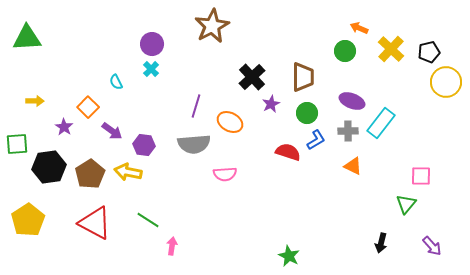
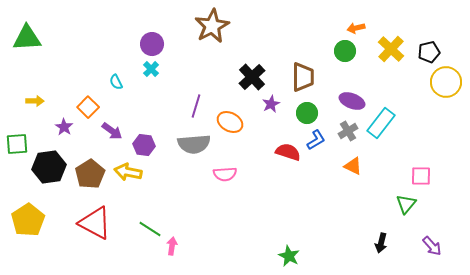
orange arrow at (359, 28): moved 3 px left; rotated 36 degrees counterclockwise
gray cross at (348, 131): rotated 30 degrees counterclockwise
green line at (148, 220): moved 2 px right, 9 px down
